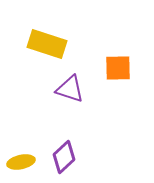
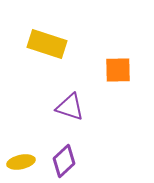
orange square: moved 2 px down
purple triangle: moved 18 px down
purple diamond: moved 4 px down
